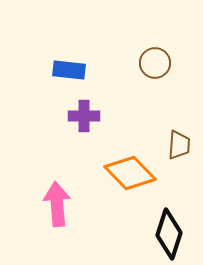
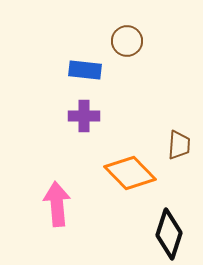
brown circle: moved 28 px left, 22 px up
blue rectangle: moved 16 px right
